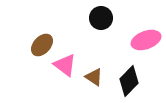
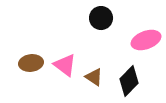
brown ellipse: moved 11 px left, 18 px down; rotated 40 degrees clockwise
